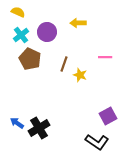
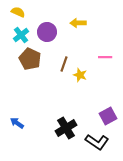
black cross: moved 27 px right
